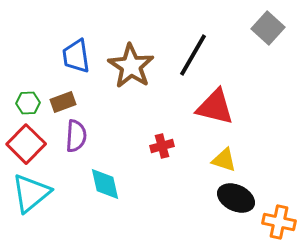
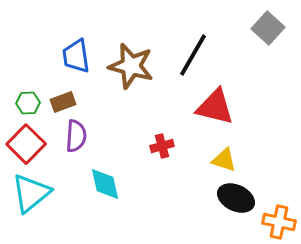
brown star: rotated 18 degrees counterclockwise
